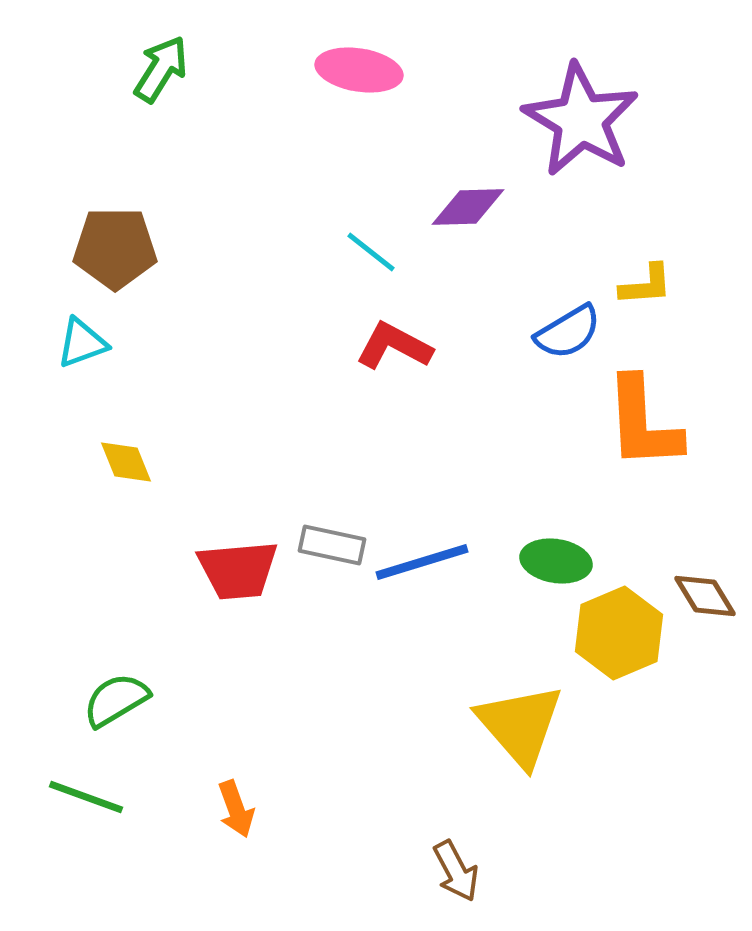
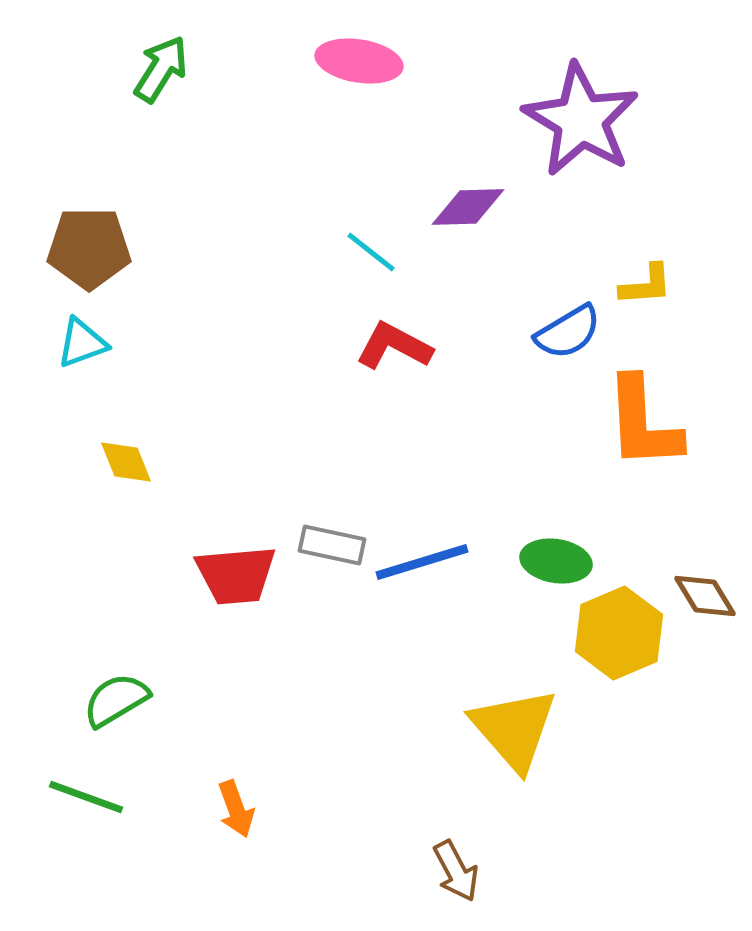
pink ellipse: moved 9 px up
brown pentagon: moved 26 px left
red trapezoid: moved 2 px left, 5 px down
yellow triangle: moved 6 px left, 4 px down
